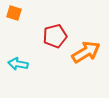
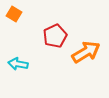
orange square: moved 1 px down; rotated 14 degrees clockwise
red pentagon: rotated 10 degrees counterclockwise
